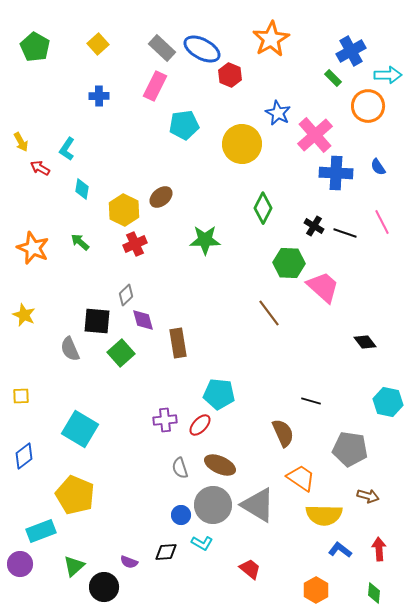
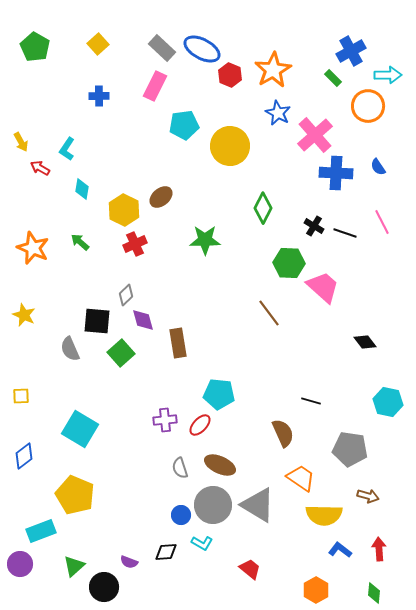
orange star at (271, 39): moved 2 px right, 31 px down
yellow circle at (242, 144): moved 12 px left, 2 px down
